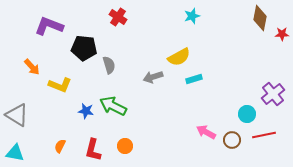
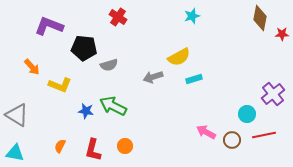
gray semicircle: rotated 90 degrees clockwise
